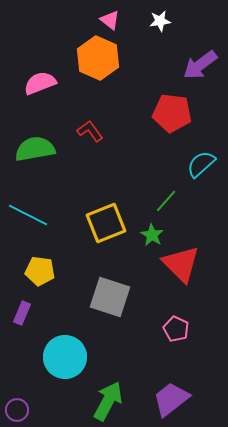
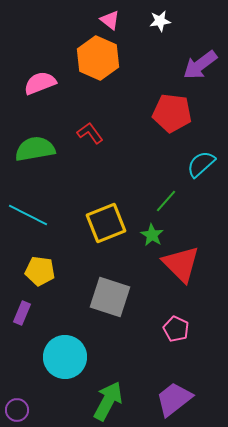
red L-shape: moved 2 px down
purple trapezoid: moved 3 px right
